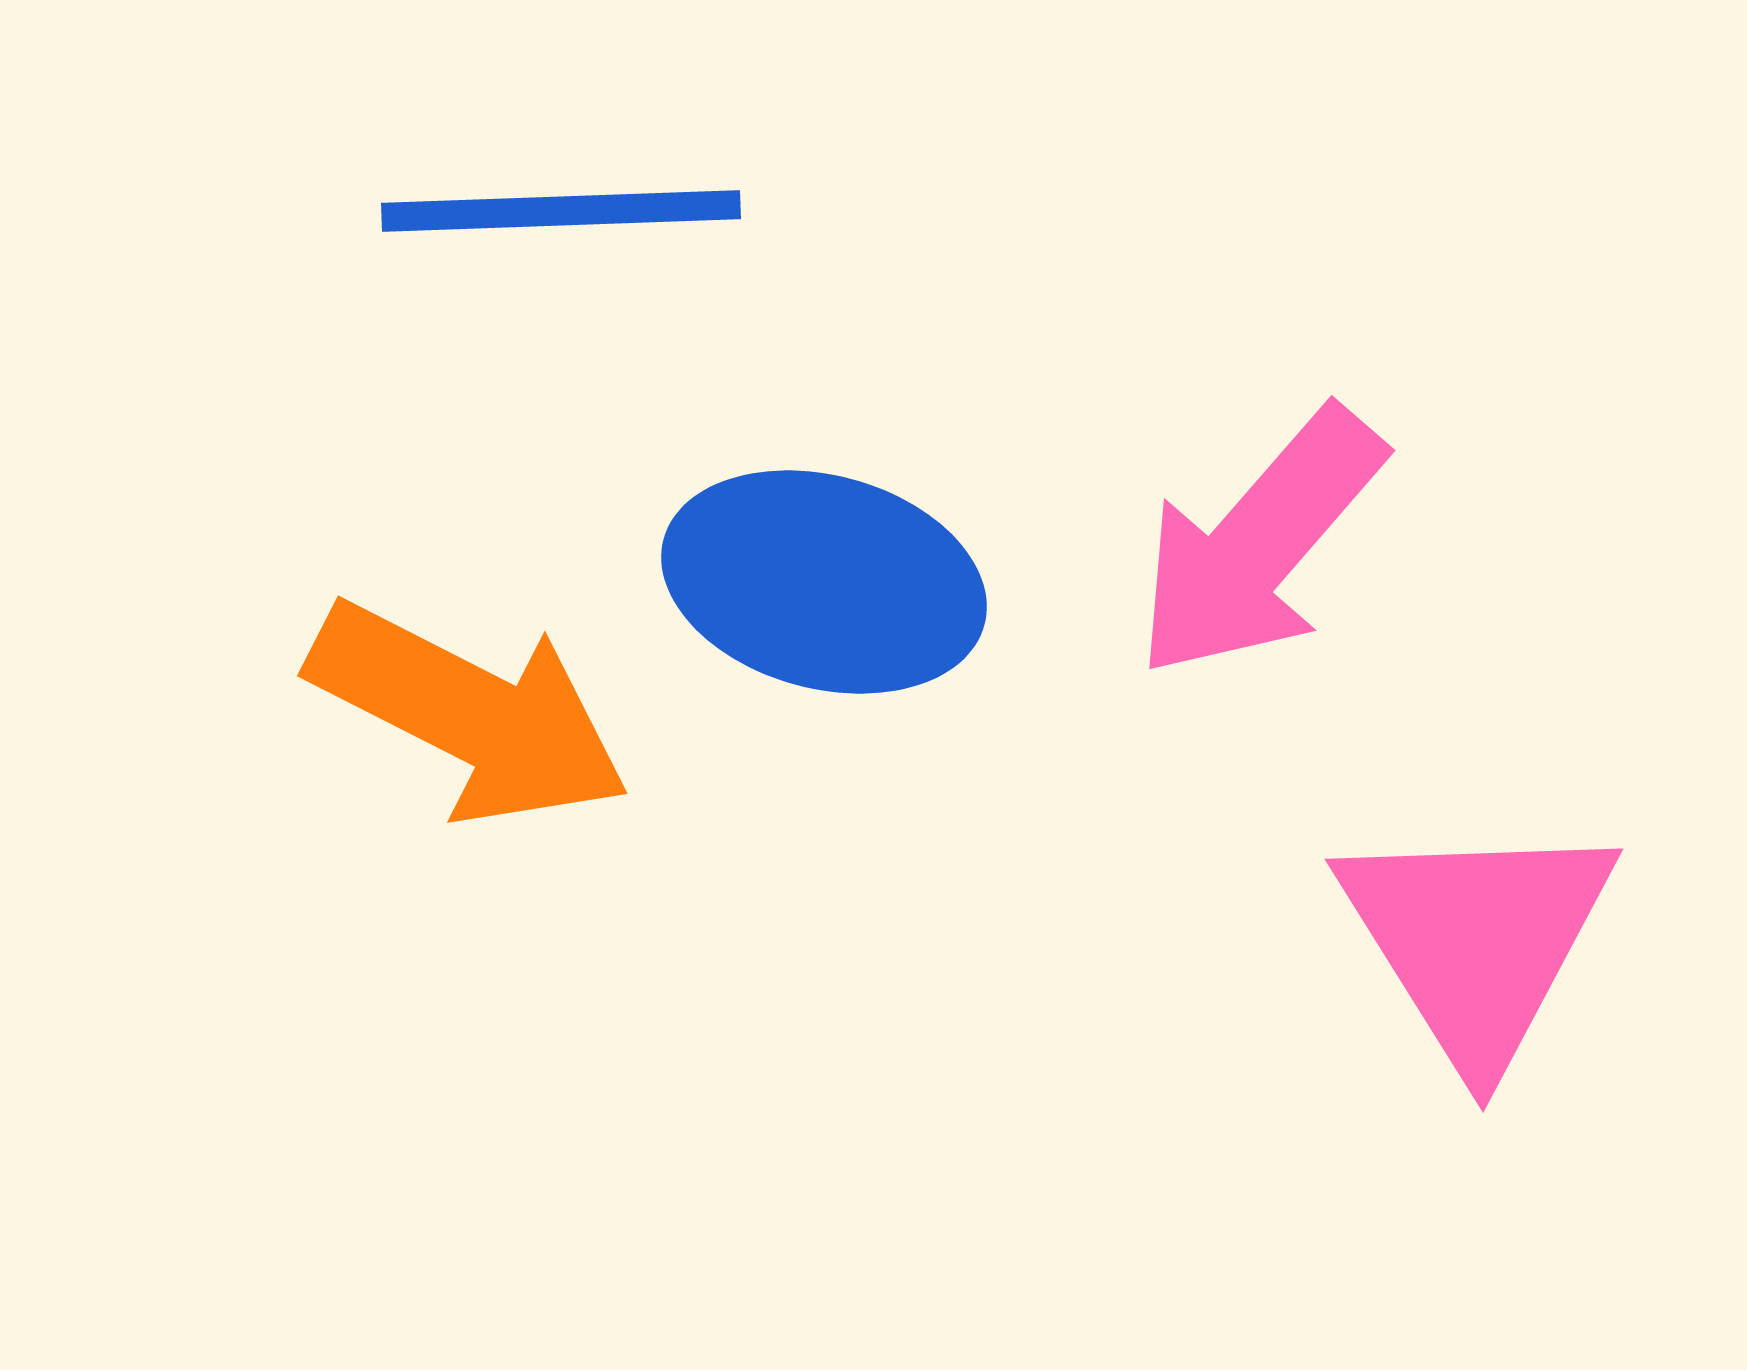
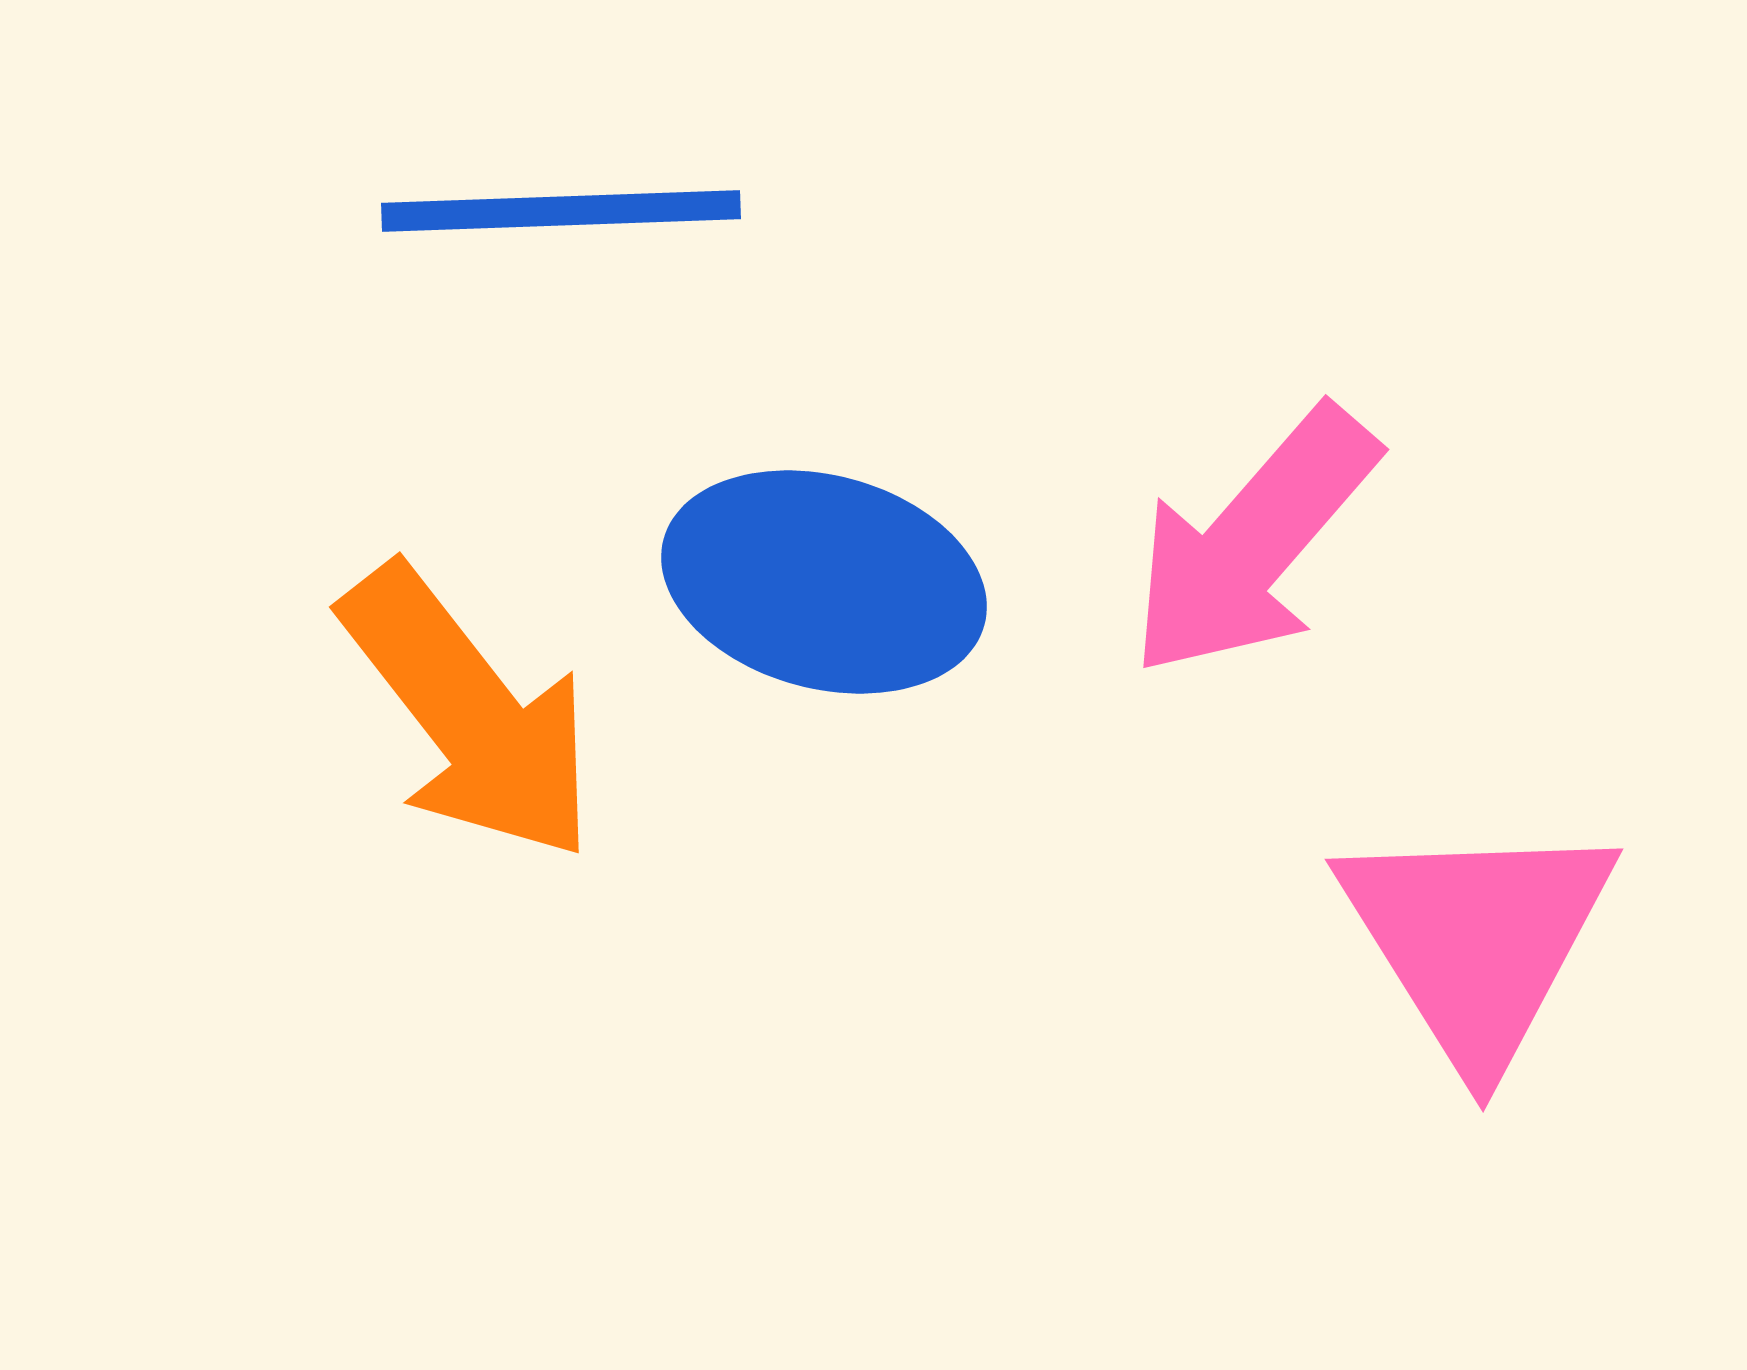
pink arrow: moved 6 px left, 1 px up
orange arrow: rotated 25 degrees clockwise
